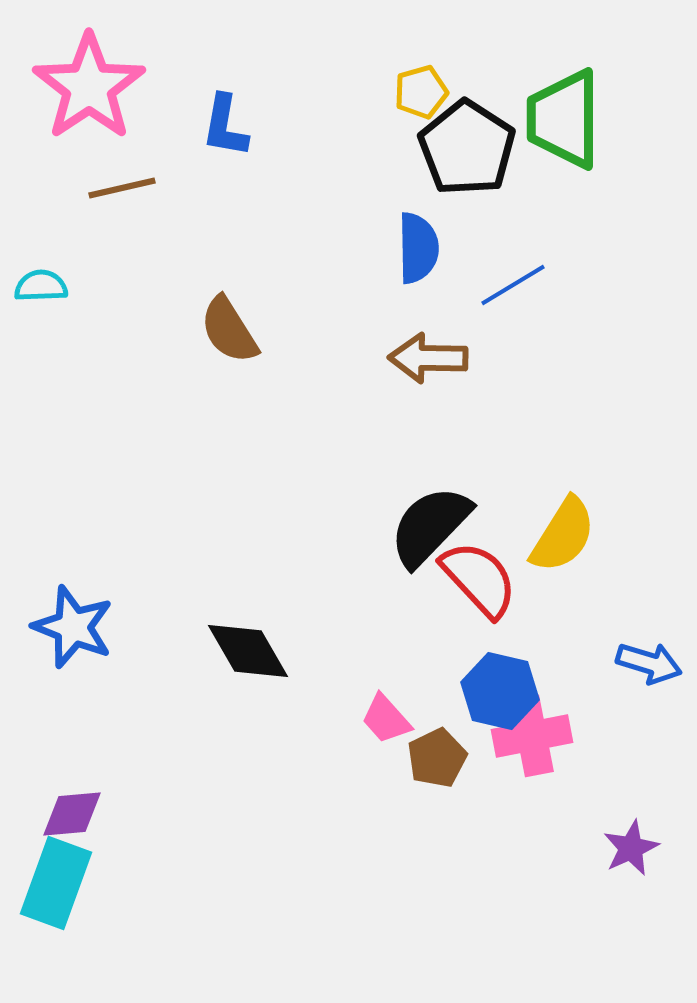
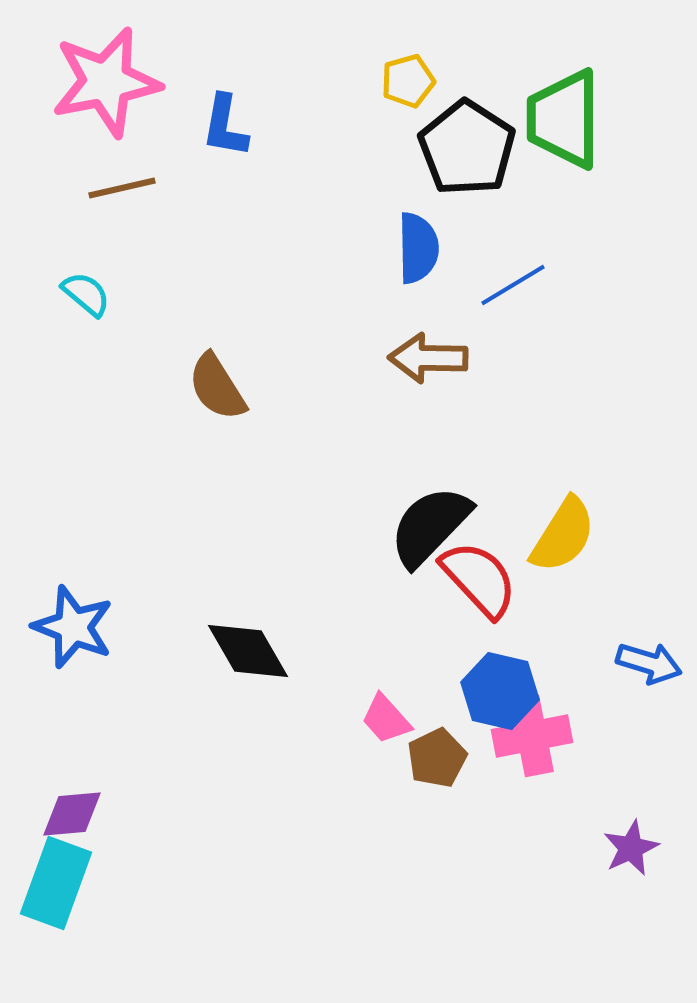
pink star: moved 17 px right, 5 px up; rotated 23 degrees clockwise
yellow pentagon: moved 13 px left, 11 px up
cyan semicircle: moved 45 px right, 8 px down; rotated 42 degrees clockwise
brown semicircle: moved 12 px left, 57 px down
